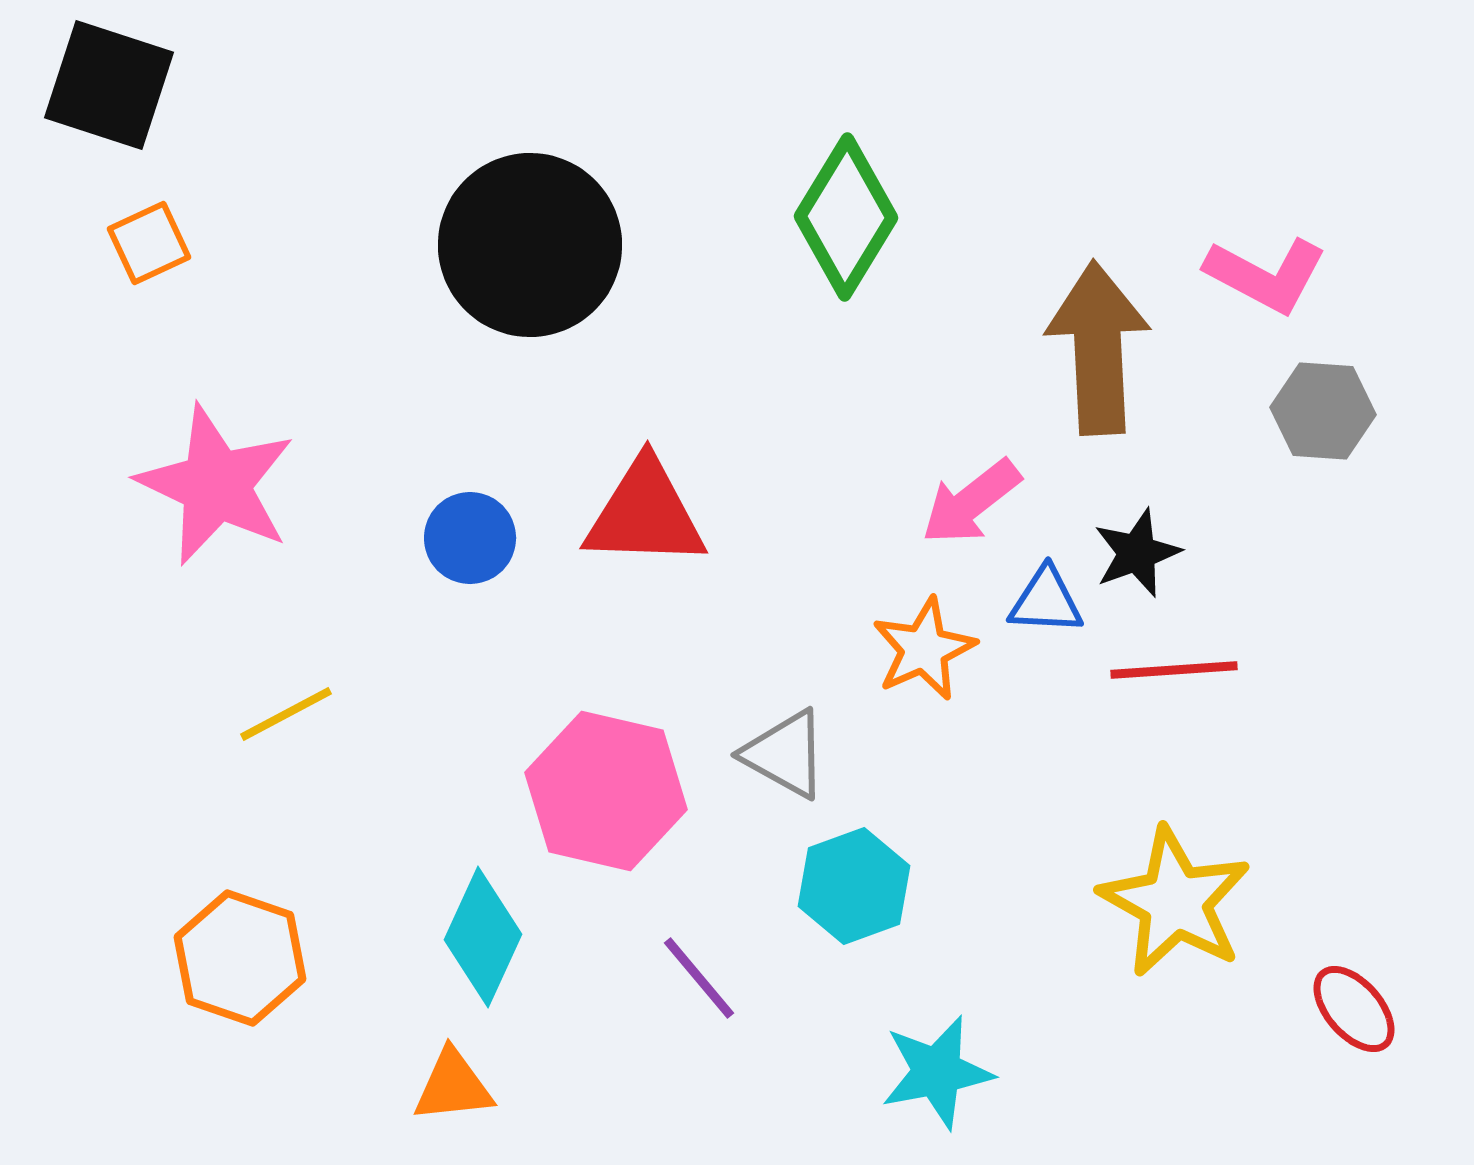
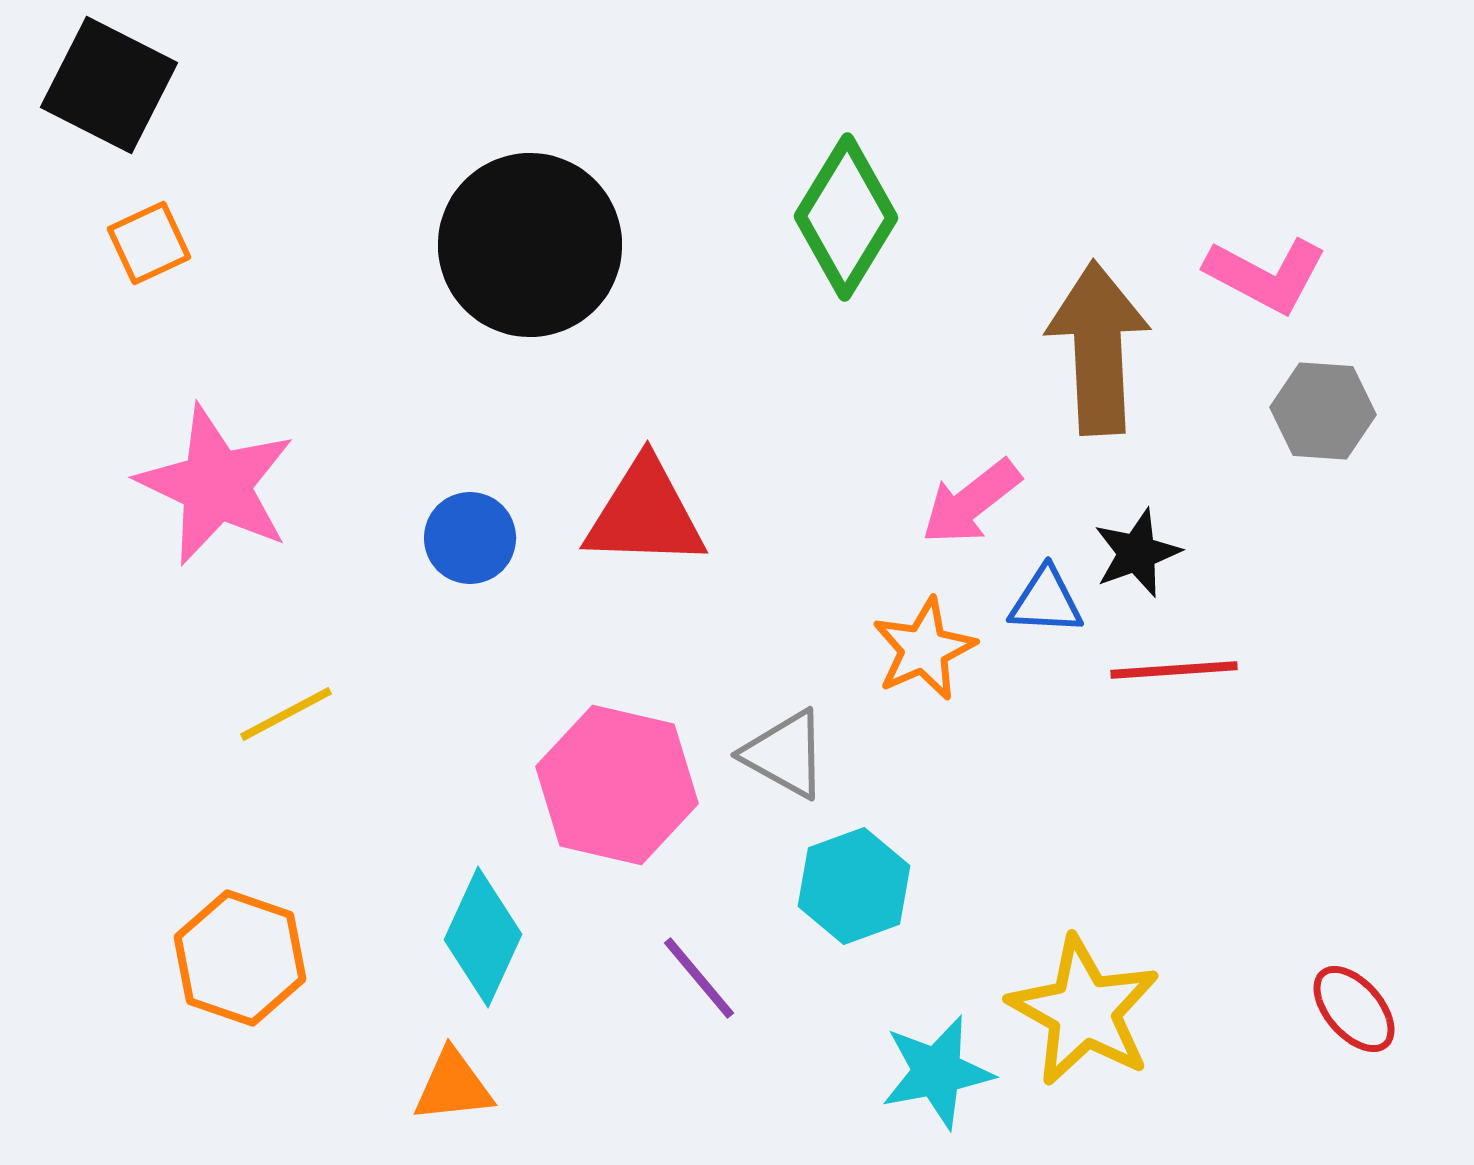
black square: rotated 9 degrees clockwise
pink hexagon: moved 11 px right, 6 px up
yellow star: moved 91 px left, 109 px down
